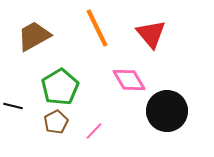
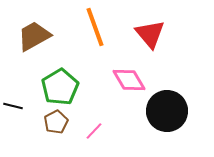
orange line: moved 2 px left, 1 px up; rotated 6 degrees clockwise
red triangle: moved 1 px left
